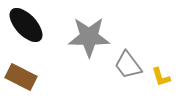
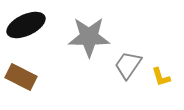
black ellipse: rotated 72 degrees counterclockwise
gray trapezoid: rotated 72 degrees clockwise
